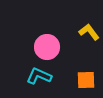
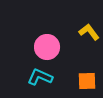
cyan L-shape: moved 1 px right, 1 px down
orange square: moved 1 px right, 1 px down
